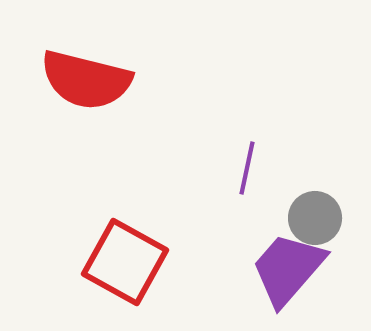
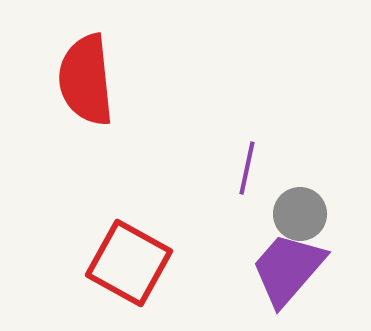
red semicircle: rotated 70 degrees clockwise
gray circle: moved 15 px left, 4 px up
red square: moved 4 px right, 1 px down
